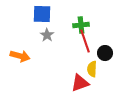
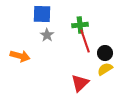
green cross: moved 1 px left
yellow semicircle: moved 13 px right; rotated 56 degrees clockwise
red triangle: rotated 24 degrees counterclockwise
